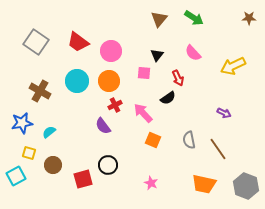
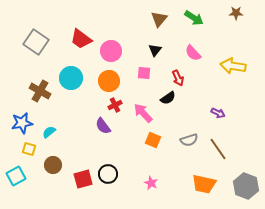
brown star: moved 13 px left, 5 px up
red trapezoid: moved 3 px right, 3 px up
black triangle: moved 2 px left, 5 px up
yellow arrow: rotated 35 degrees clockwise
cyan circle: moved 6 px left, 3 px up
purple arrow: moved 6 px left
gray semicircle: rotated 96 degrees counterclockwise
yellow square: moved 4 px up
black circle: moved 9 px down
